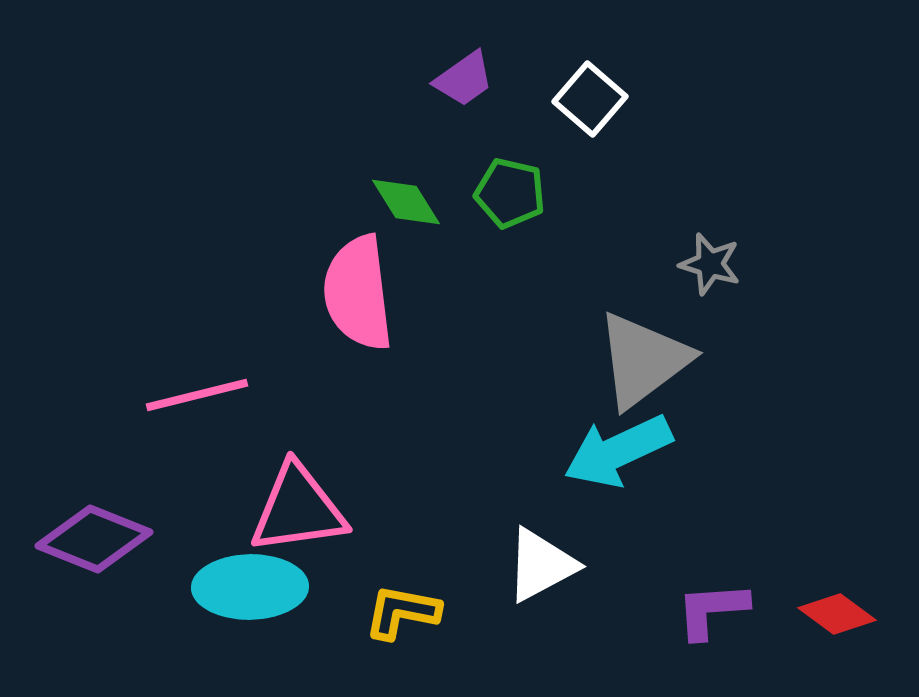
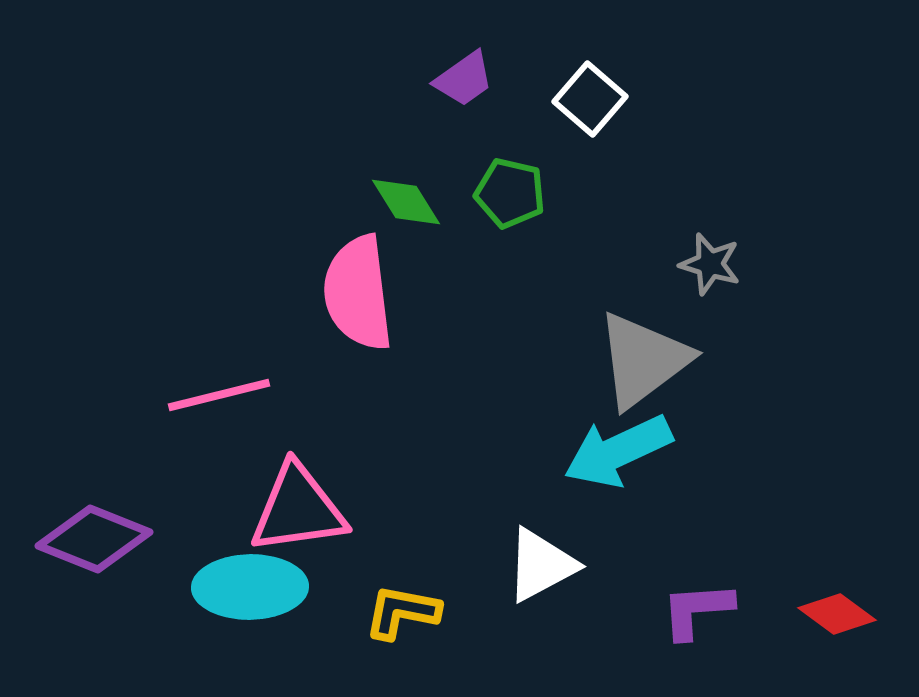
pink line: moved 22 px right
purple L-shape: moved 15 px left
